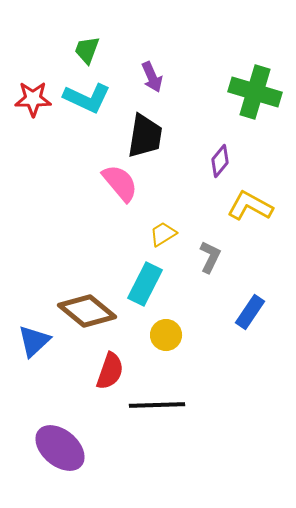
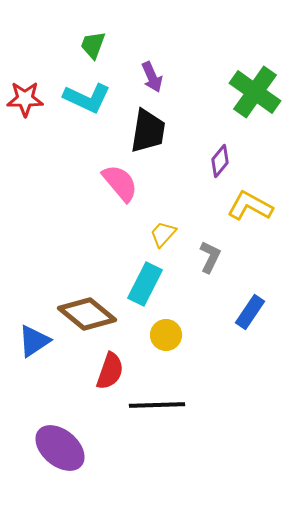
green trapezoid: moved 6 px right, 5 px up
green cross: rotated 18 degrees clockwise
red star: moved 8 px left
black trapezoid: moved 3 px right, 5 px up
yellow trapezoid: rotated 16 degrees counterclockwise
brown diamond: moved 3 px down
blue triangle: rotated 9 degrees clockwise
